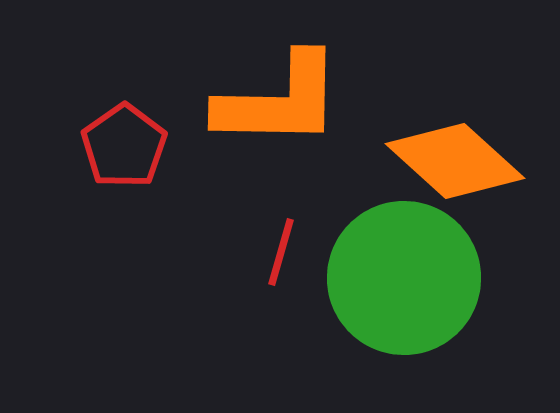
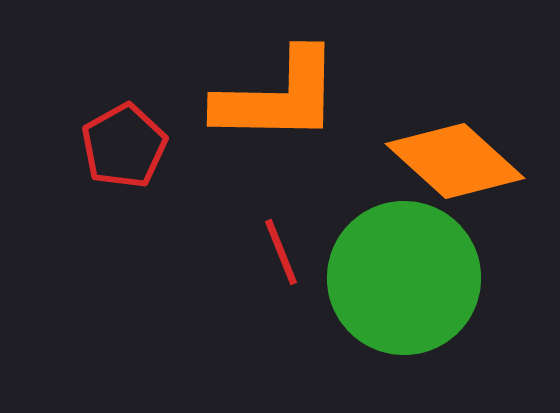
orange L-shape: moved 1 px left, 4 px up
red pentagon: rotated 6 degrees clockwise
red line: rotated 38 degrees counterclockwise
